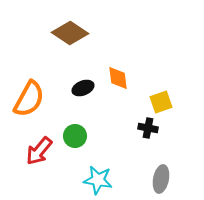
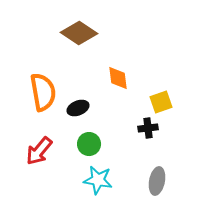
brown diamond: moved 9 px right
black ellipse: moved 5 px left, 20 px down
orange semicircle: moved 14 px right, 7 px up; rotated 39 degrees counterclockwise
black cross: rotated 18 degrees counterclockwise
green circle: moved 14 px right, 8 px down
gray ellipse: moved 4 px left, 2 px down
